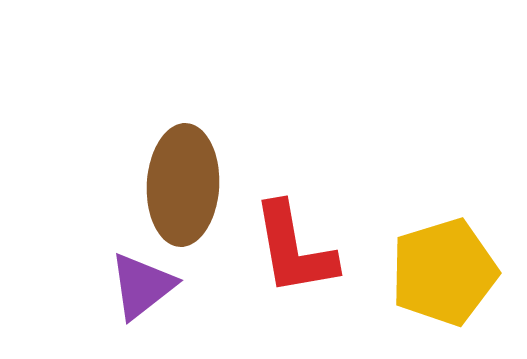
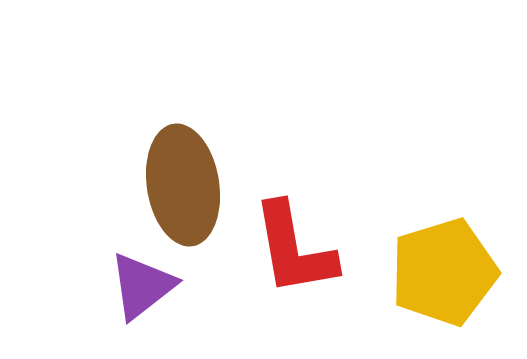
brown ellipse: rotated 12 degrees counterclockwise
